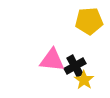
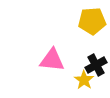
yellow pentagon: moved 3 px right
black cross: moved 21 px right, 1 px up
